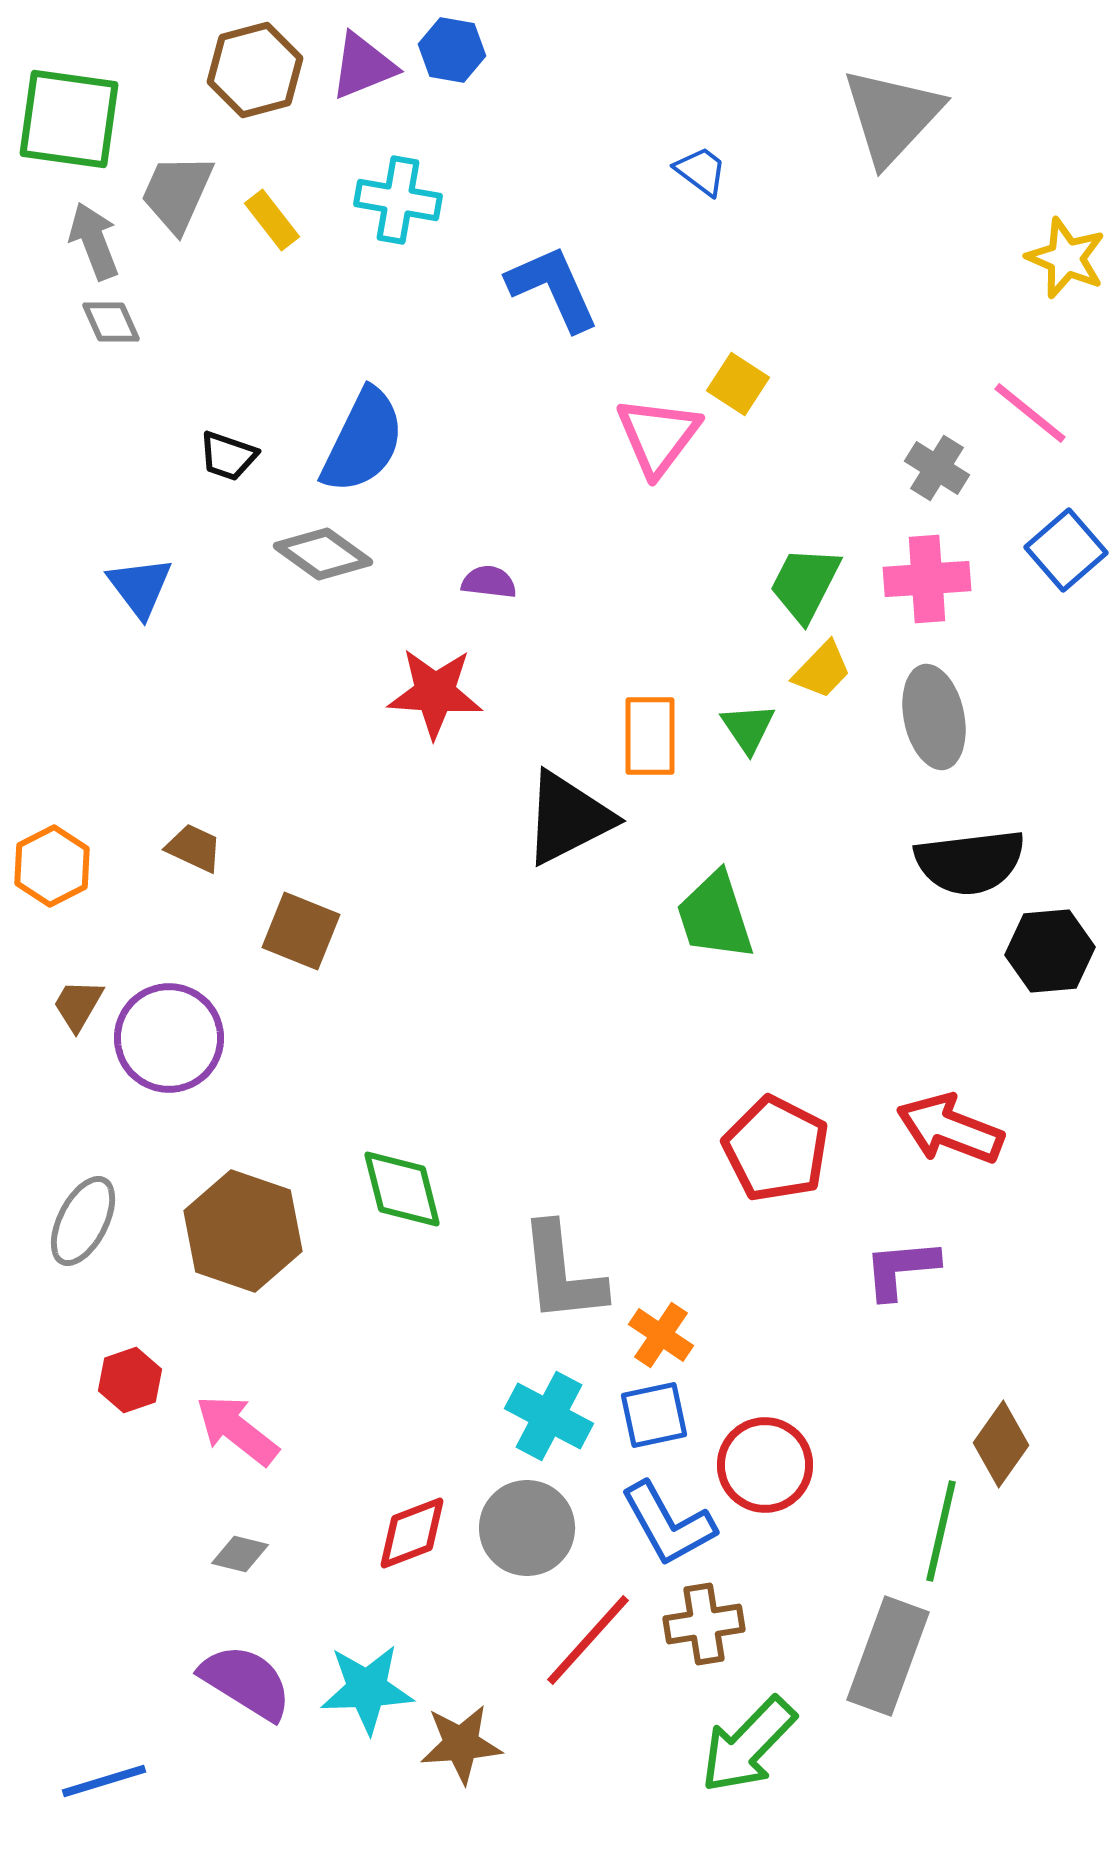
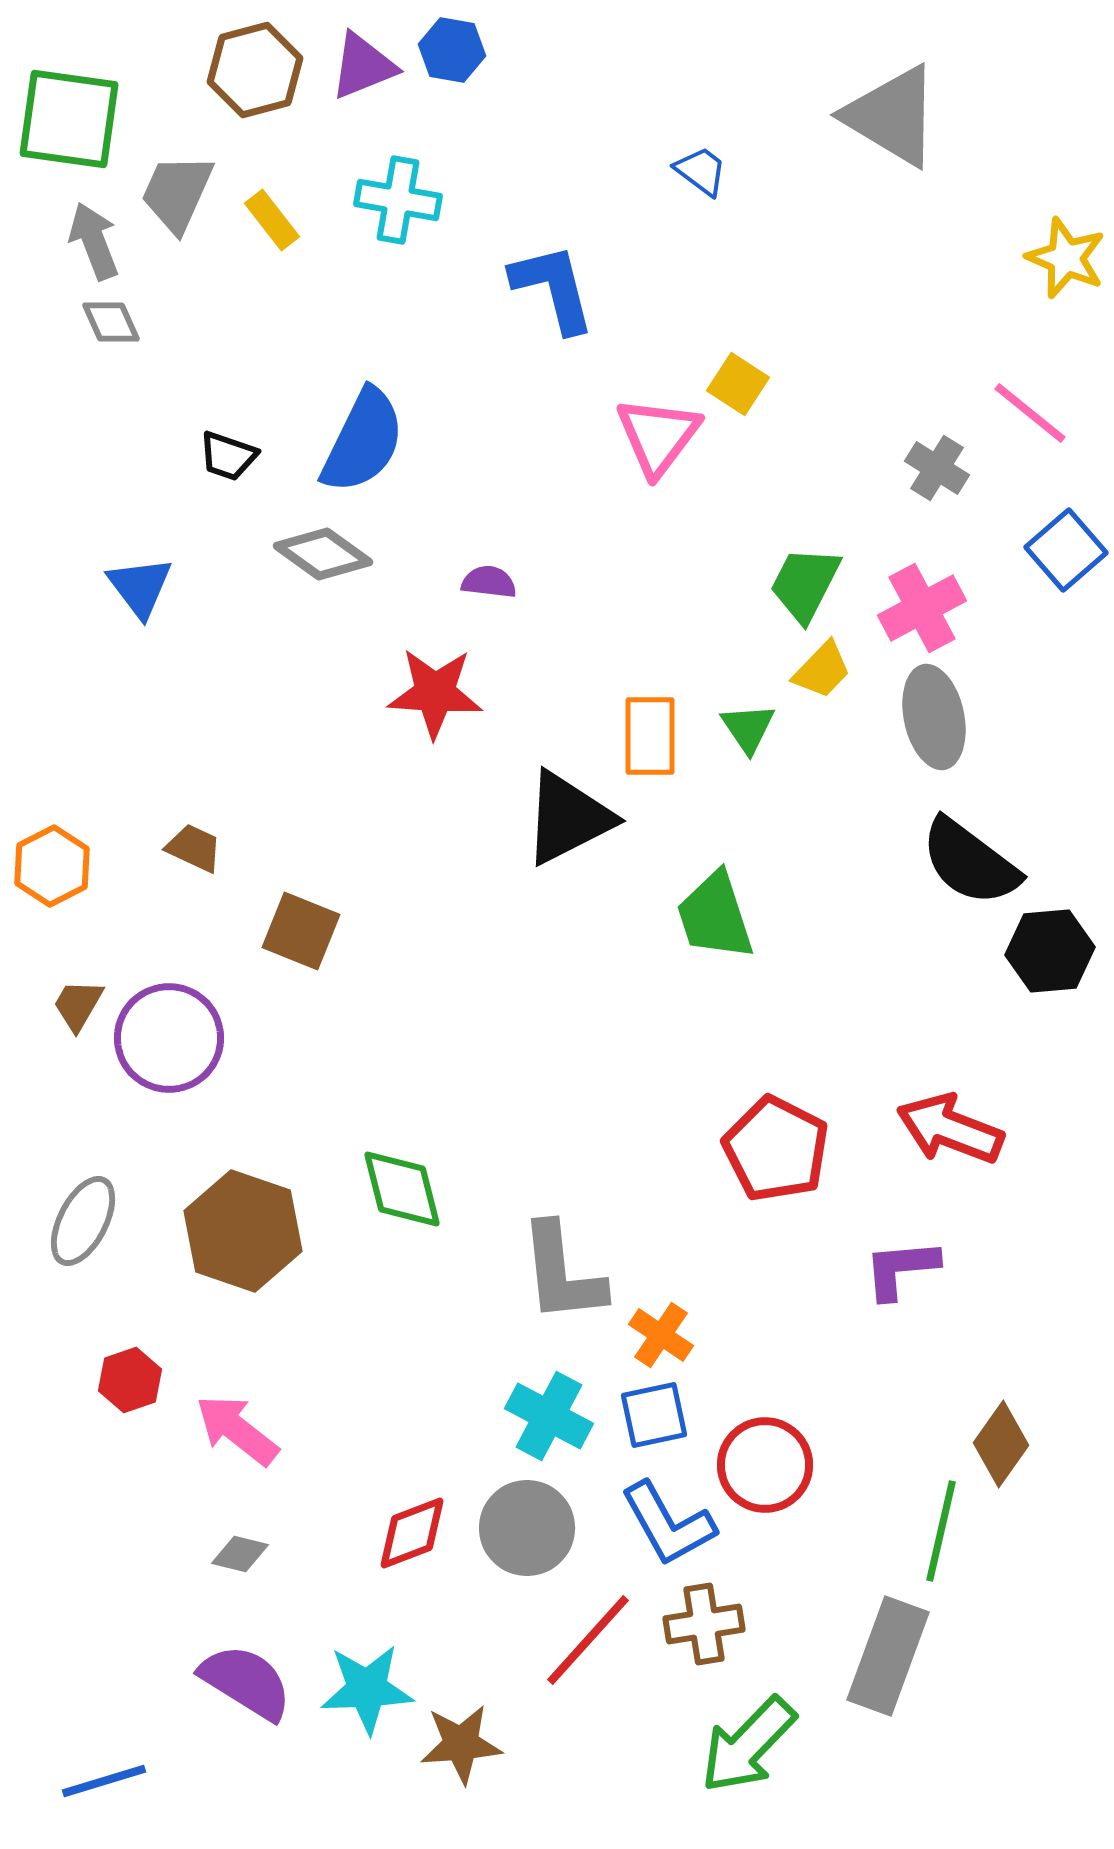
gray triangle at (892, 116): rotated 42 degrees counterclockwise
blue L-shape at (553, 288): rotated 10 degrees clockwise
pink cross at (927, 579): moved 5 px left, 29 px down; rotated 24 degrees counterclockwise
black semicircle at (970, 862): rotated 44 degrees clockwise
